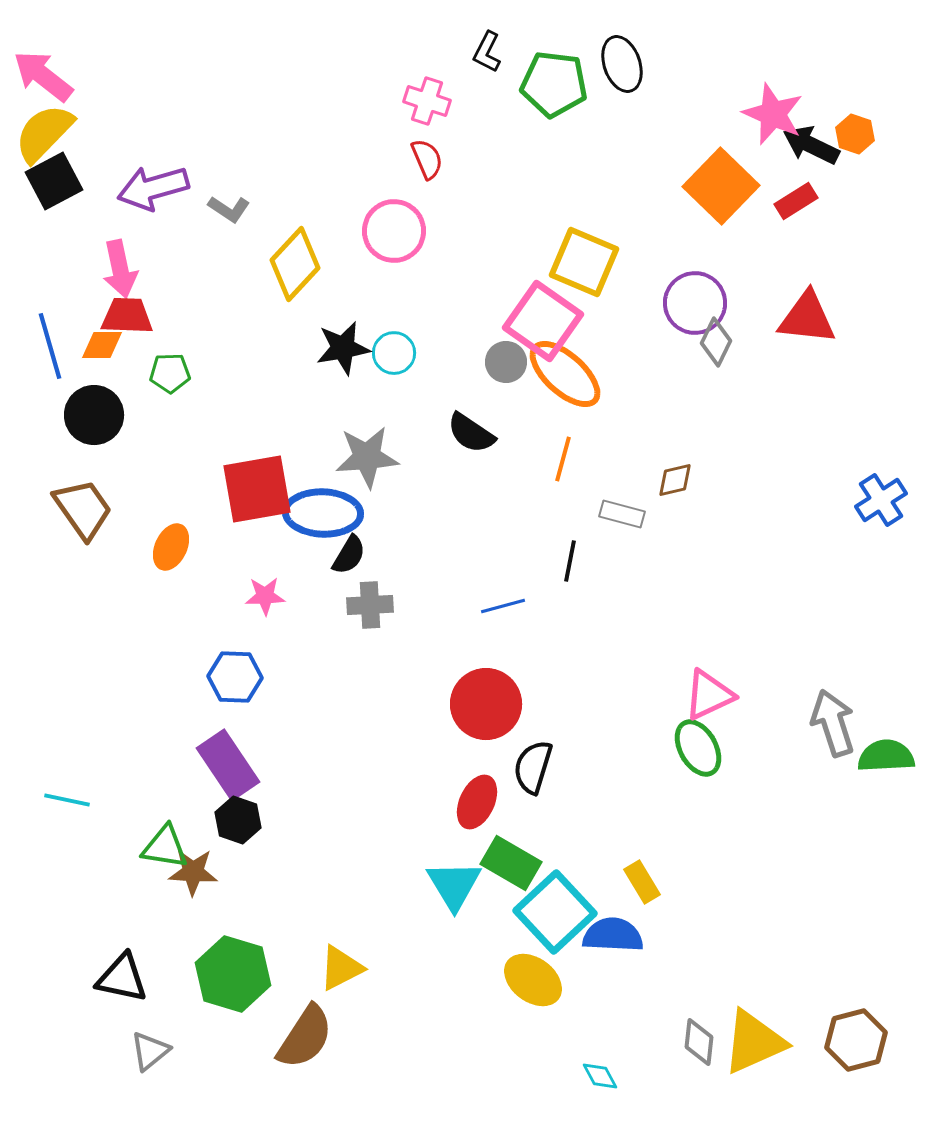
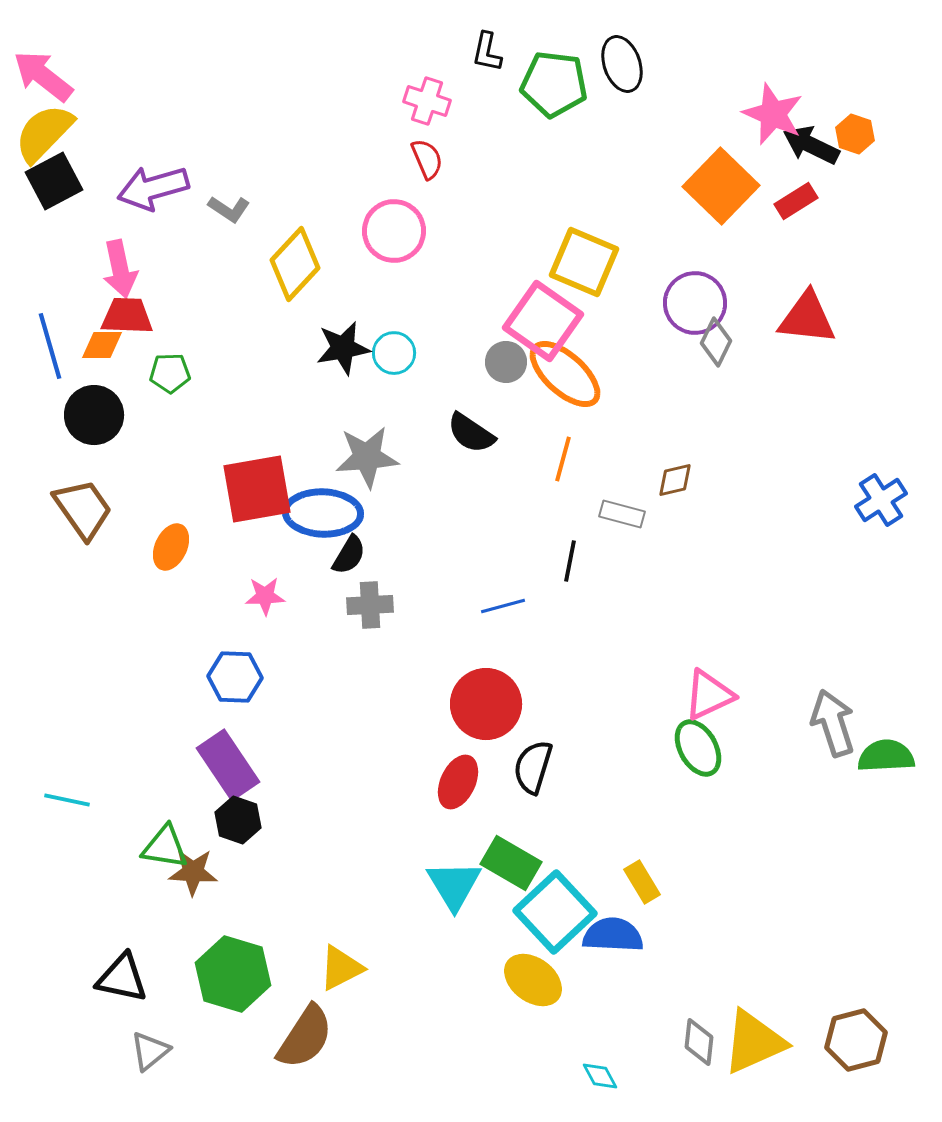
black L-shape at (487, 52): rotated 15 degrees counterclockwise
red ellipse at (477, 802): moved 19 px left, 20 px up
